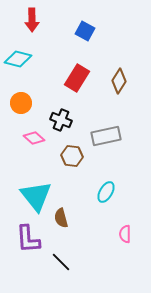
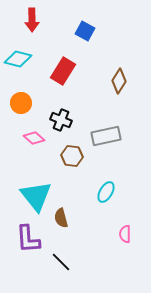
red rectangle: moved 14 px left, 7 px up
